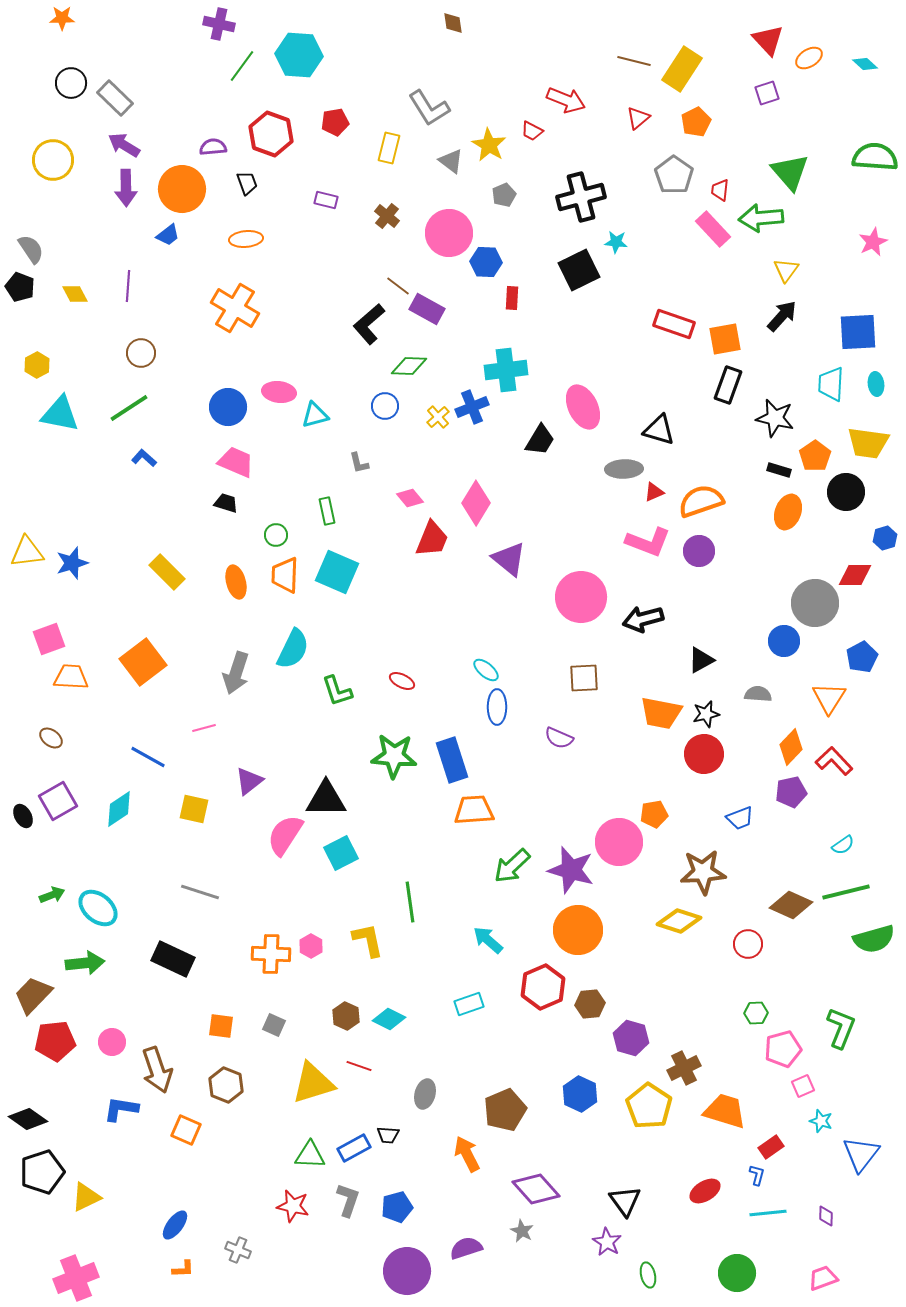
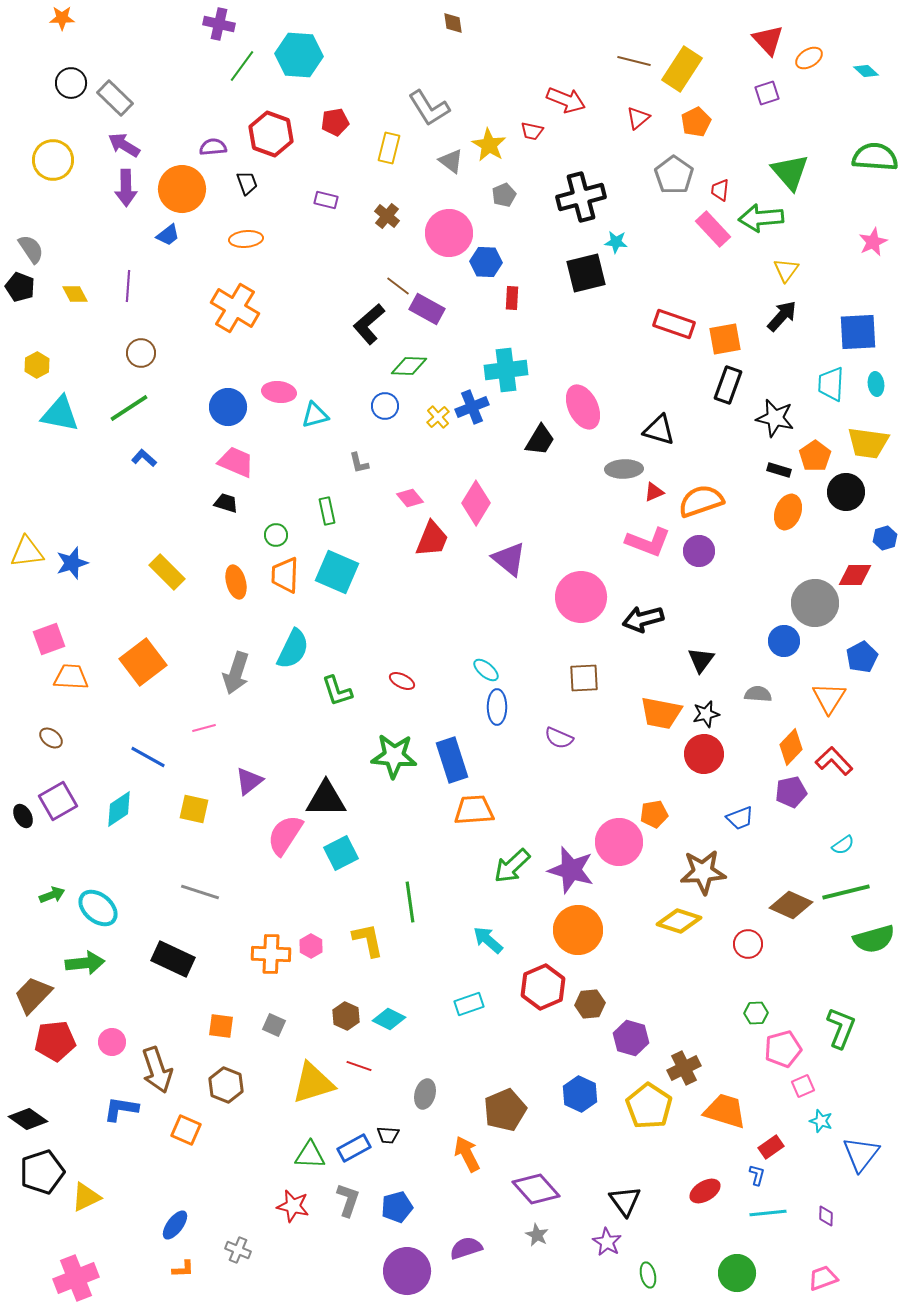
cyan diamond at (865, 64): moved 1 px right, 7 px down
red trapezoid at (532, 131): rotated 15 degrees counterclockwise
black square at (579, 270): moved 7 px right, 3 px down; rotated 12 degrees clockwise
black triangle at (701, 660): rotated 24 degrees counterclockwise
gray star at (522, 1231): moved 15 px right, 4 px down
